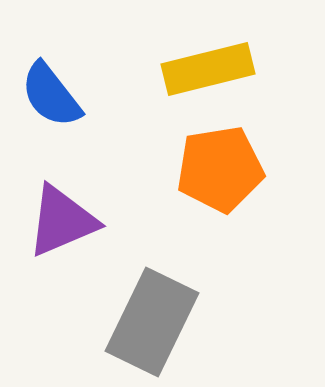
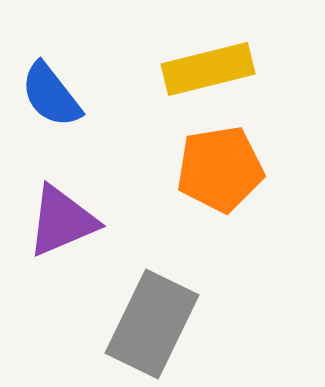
gray rectangle: moved 2 px down
